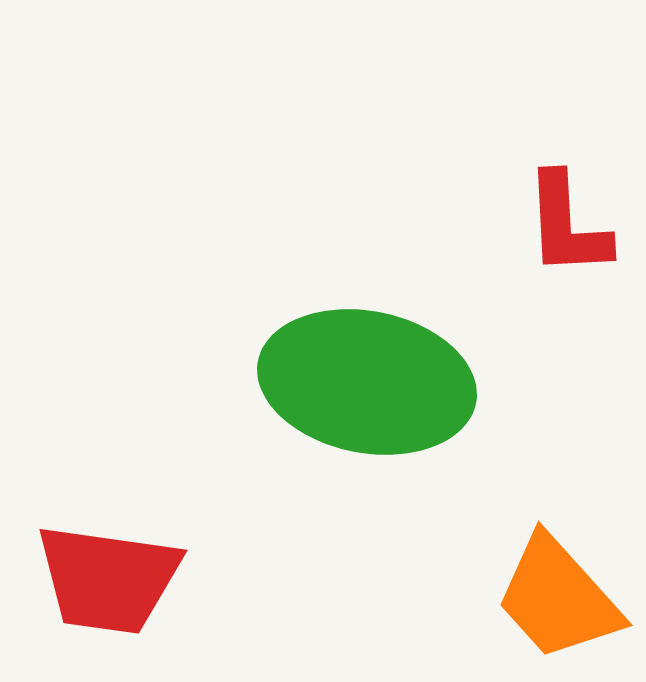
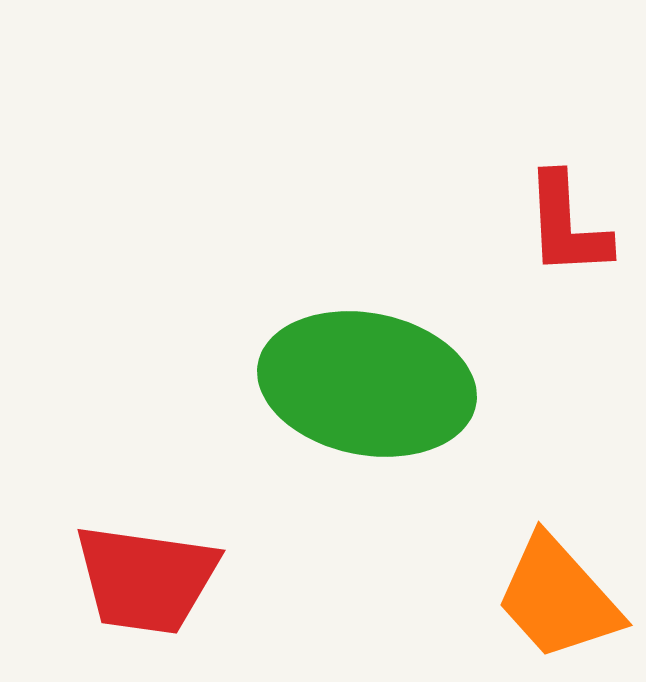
green ellipse: moved 2 px down
red trapezoid: moved 38 px right
